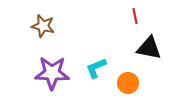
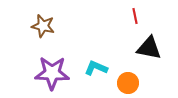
cyan L-shape: rotated 45 degrees clockwise
